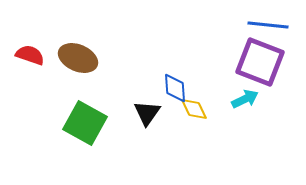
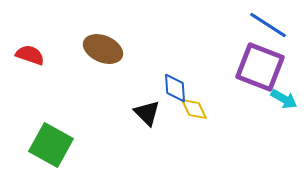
blue line: rotated 27 degrees clockwise
brown ellipse: moved 25 px right, 9 px up
purple square: moved 5 px down
cyan arrow: moved 39 px right; rotated 56 degrees clockwise
black triangle: rotated 20 degrees counterclockwise
green square: moved 34 px left, 22 px down
